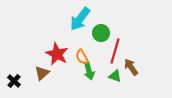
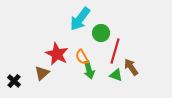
green arrow: moved 1 px up
green triangle: moved 1 px right, 1 px up
